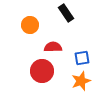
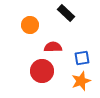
black rectangle: rotated 12 degrees counterclockwise
